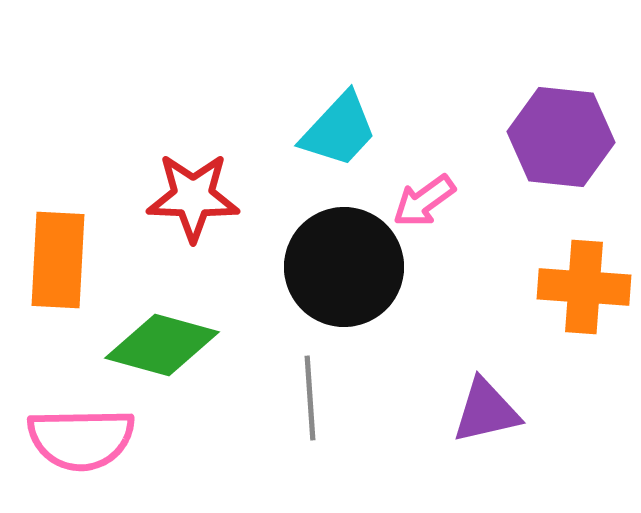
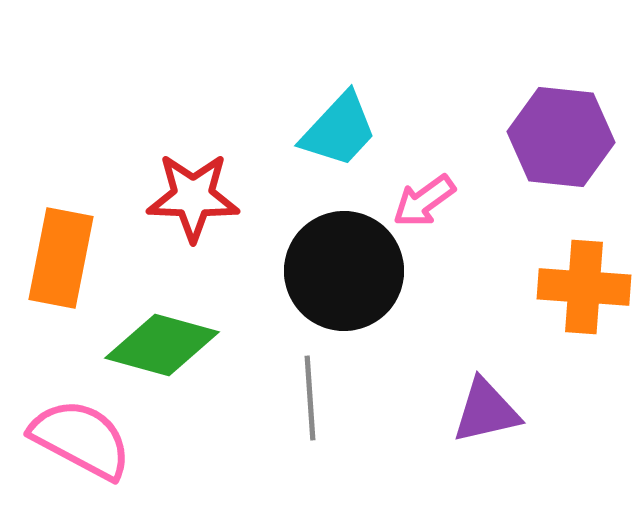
orange rectangle: moved 3 px right, 2 px up; rotated 8 degrees clockwise
black circle: moved 4 px down
pink semicircle: rotated 151 degrees counterclockwise
